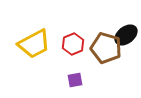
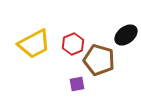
brown pentagon: moved 7 px left, 12 px down
purple square: moved 2 px right, 4 px down
